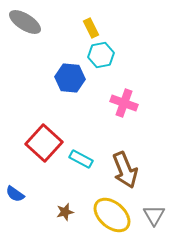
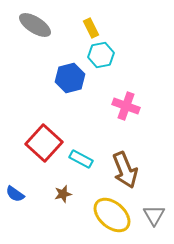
gray ellipse: moved 10 px right, 3 px down
blue hexagon: rotated 20 degrees counterclockwise
pink cross: moved 2 px right, 3 px down
brown star: moved 2 px left, 18 px up
